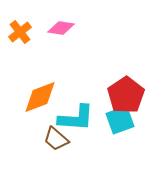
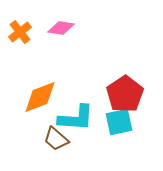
red pentagon: moved 1 px left, 1 px up
cyan square: moved 1 px left, 2 px down; rotated 8 degrees clockwise
